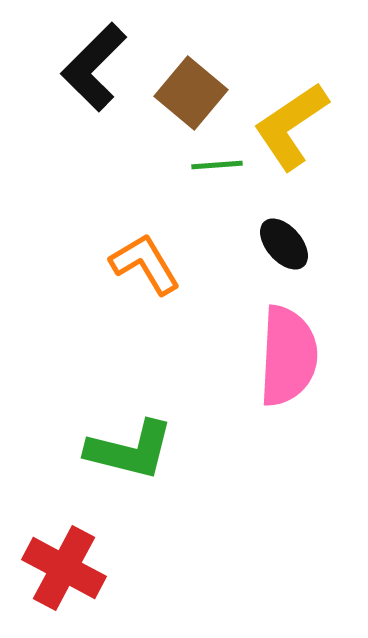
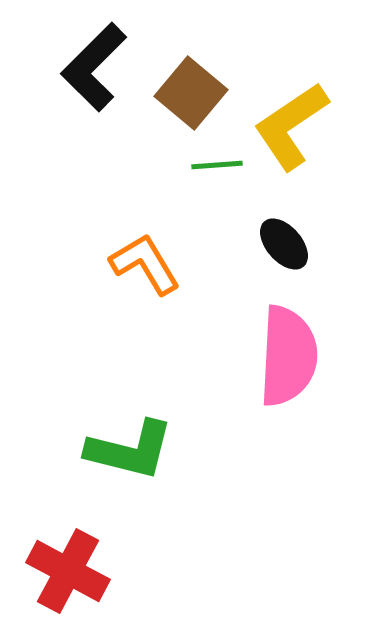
red cross: moved 4 px right, 3 px down
